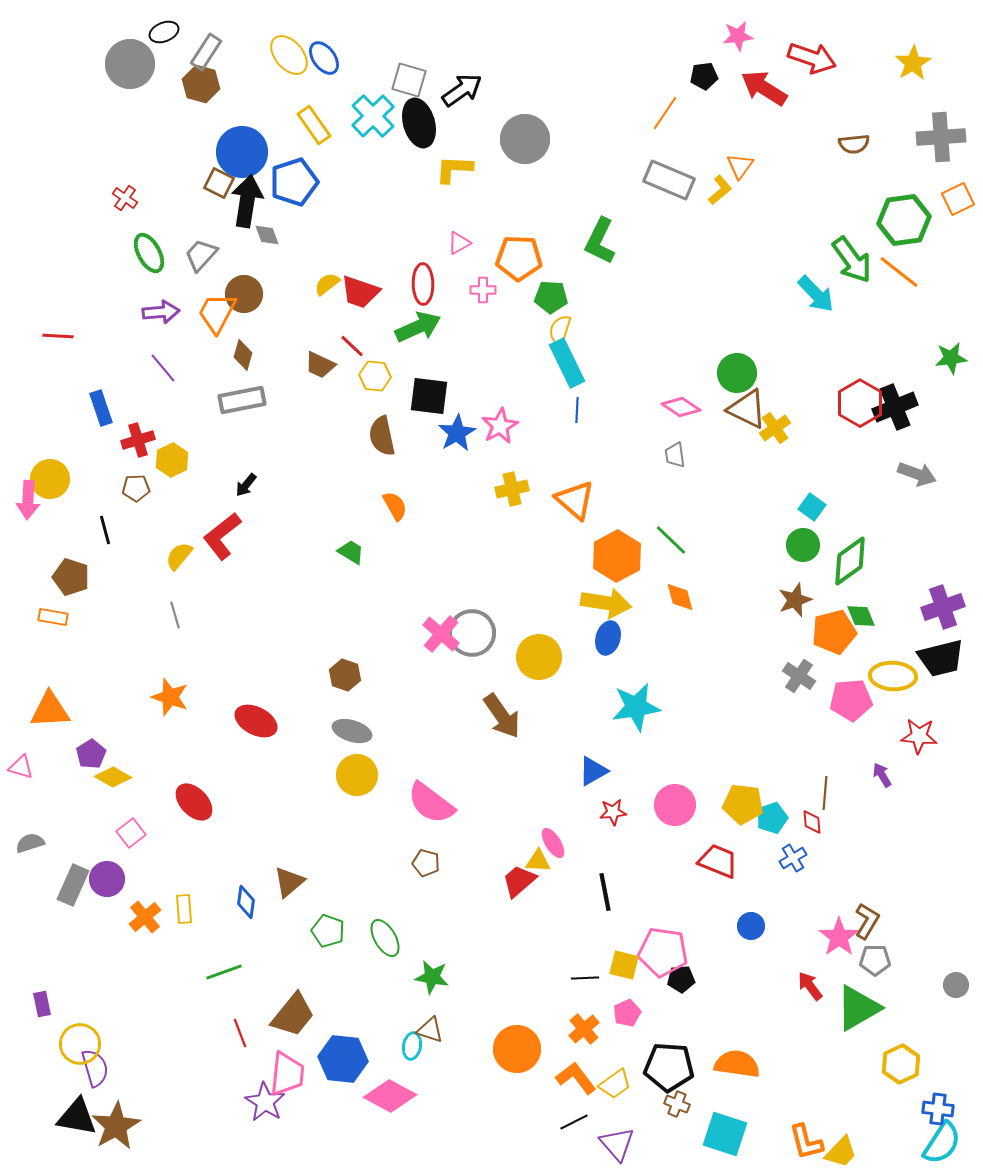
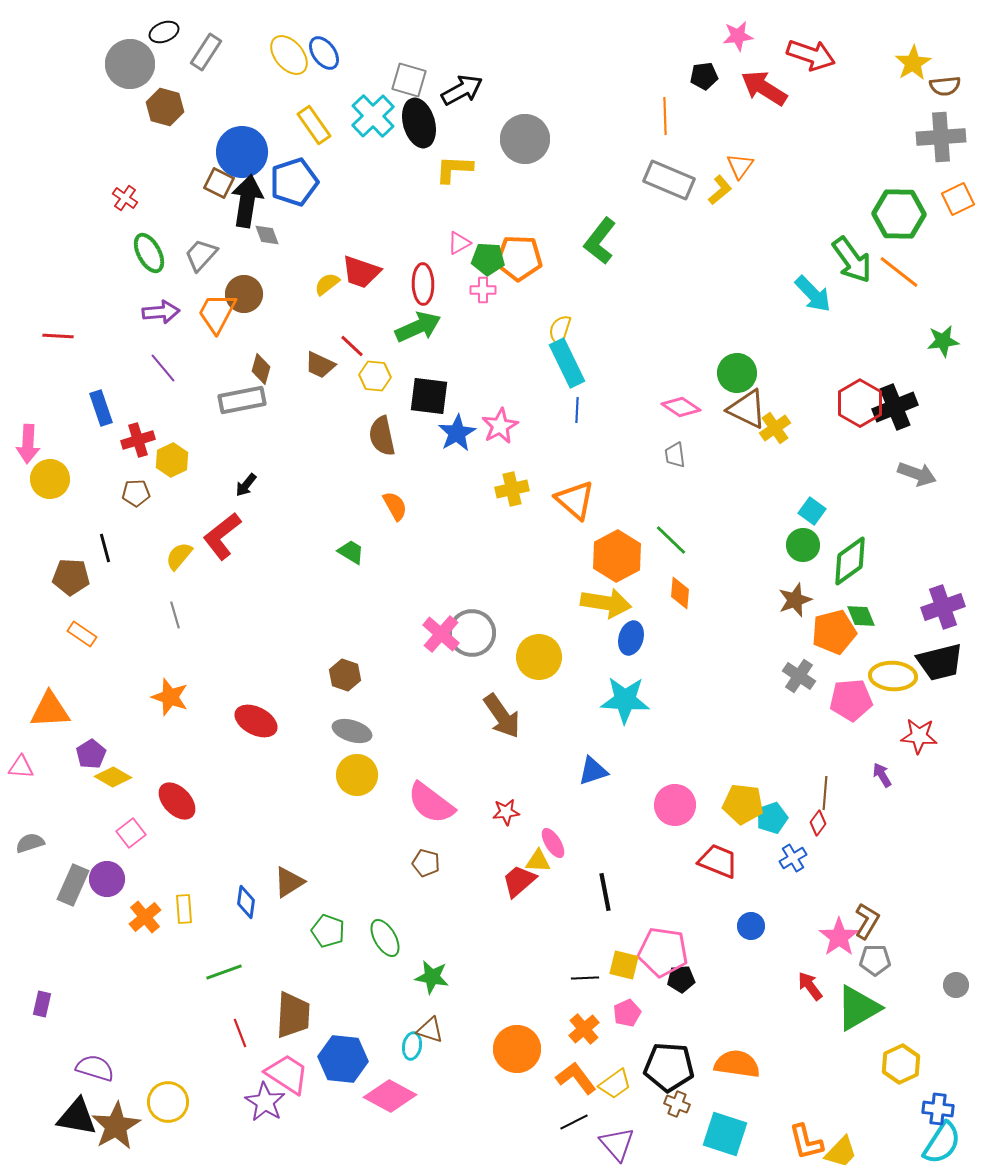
blue ellipse at (324, 58): moved 5 px up
red arrow at (812, 58): moved 1 px left, 3 px up
brown hexagon at (201, 84): moved 36 px left, 23 px down
black arrow at (462, 90): rotated 6 degrees clockwise
orange line at (665, 113): moved 3 px down; rotated 36 degrees counterclockwise
brown semicircle at (854, 144): moved 91 px right, 58 px up
green hexagon at (904, 220): moved 5 px left, 6 px up; rotated 9 degrees clockwise
green L-shape at (600, 241): rotated 12 degrees clockwise
red trapezoid at (360, 292): moved 1 px right, 20 px up
cyan arrow at (816, 294): moved 3 px left
green pentagon at (551, 297): moved 63 px left, 38 px up
brown diamond at (243, 355): moved 18 px right, 14 px down
green star at (951, 358): moved 8 px left, 17 px up
brown pentagon at (136, 488): moved 5 px down
pink arrow at (28, 500): moved 56 px up
cyan square at (812, 507): moved 4 px down
black line at (105, 530): moved 18 px down
brown pentagon at (71, 577): rotated 15 degrees counterclockwise
orange diamond at (680, 597): moved 4 px up; rotated 20 degrees clockwise
orange rectangle at (53, 617): moved 29 px right, 17 px down; rotated 24 degrees clockwise
blue ellipse at (608, 638): moved 23 px right
black trapezoid at (941, 658): moved 1 px left, 4 px down
cyan star at (636, 707): moved 11 px left, 7 px up; rotated 12 degrees clockwise
pink triangle at (21, 767): rotated 12 degrees counterclockwise
blue triangle at (593, 771): rotated 12 degrees clockwise
red ellipse at (194, 802): moved 17 px left, 1 px up
red star at (613, 812): moved 107 px left
red diamond at (812, 822): moved 6 px right, 1 px down; rotated 40 degrees clockwise
brown triangle at (289, 882): rotated 8 degrees clockwise
purple rectangle at (42, 1004): rotated 25 degrees clockwise
brown trapezoid at (293, 1015): rotated 36 degrees counterclockwise
yellow circle at (80, 1044): moved 88 px right, 58 px down
purple semicircle at (95, 1068): rotated 57 degrees counterclockwise
pink trapezoid at (287, 1074): rotated 63 degrees counterclockwise
